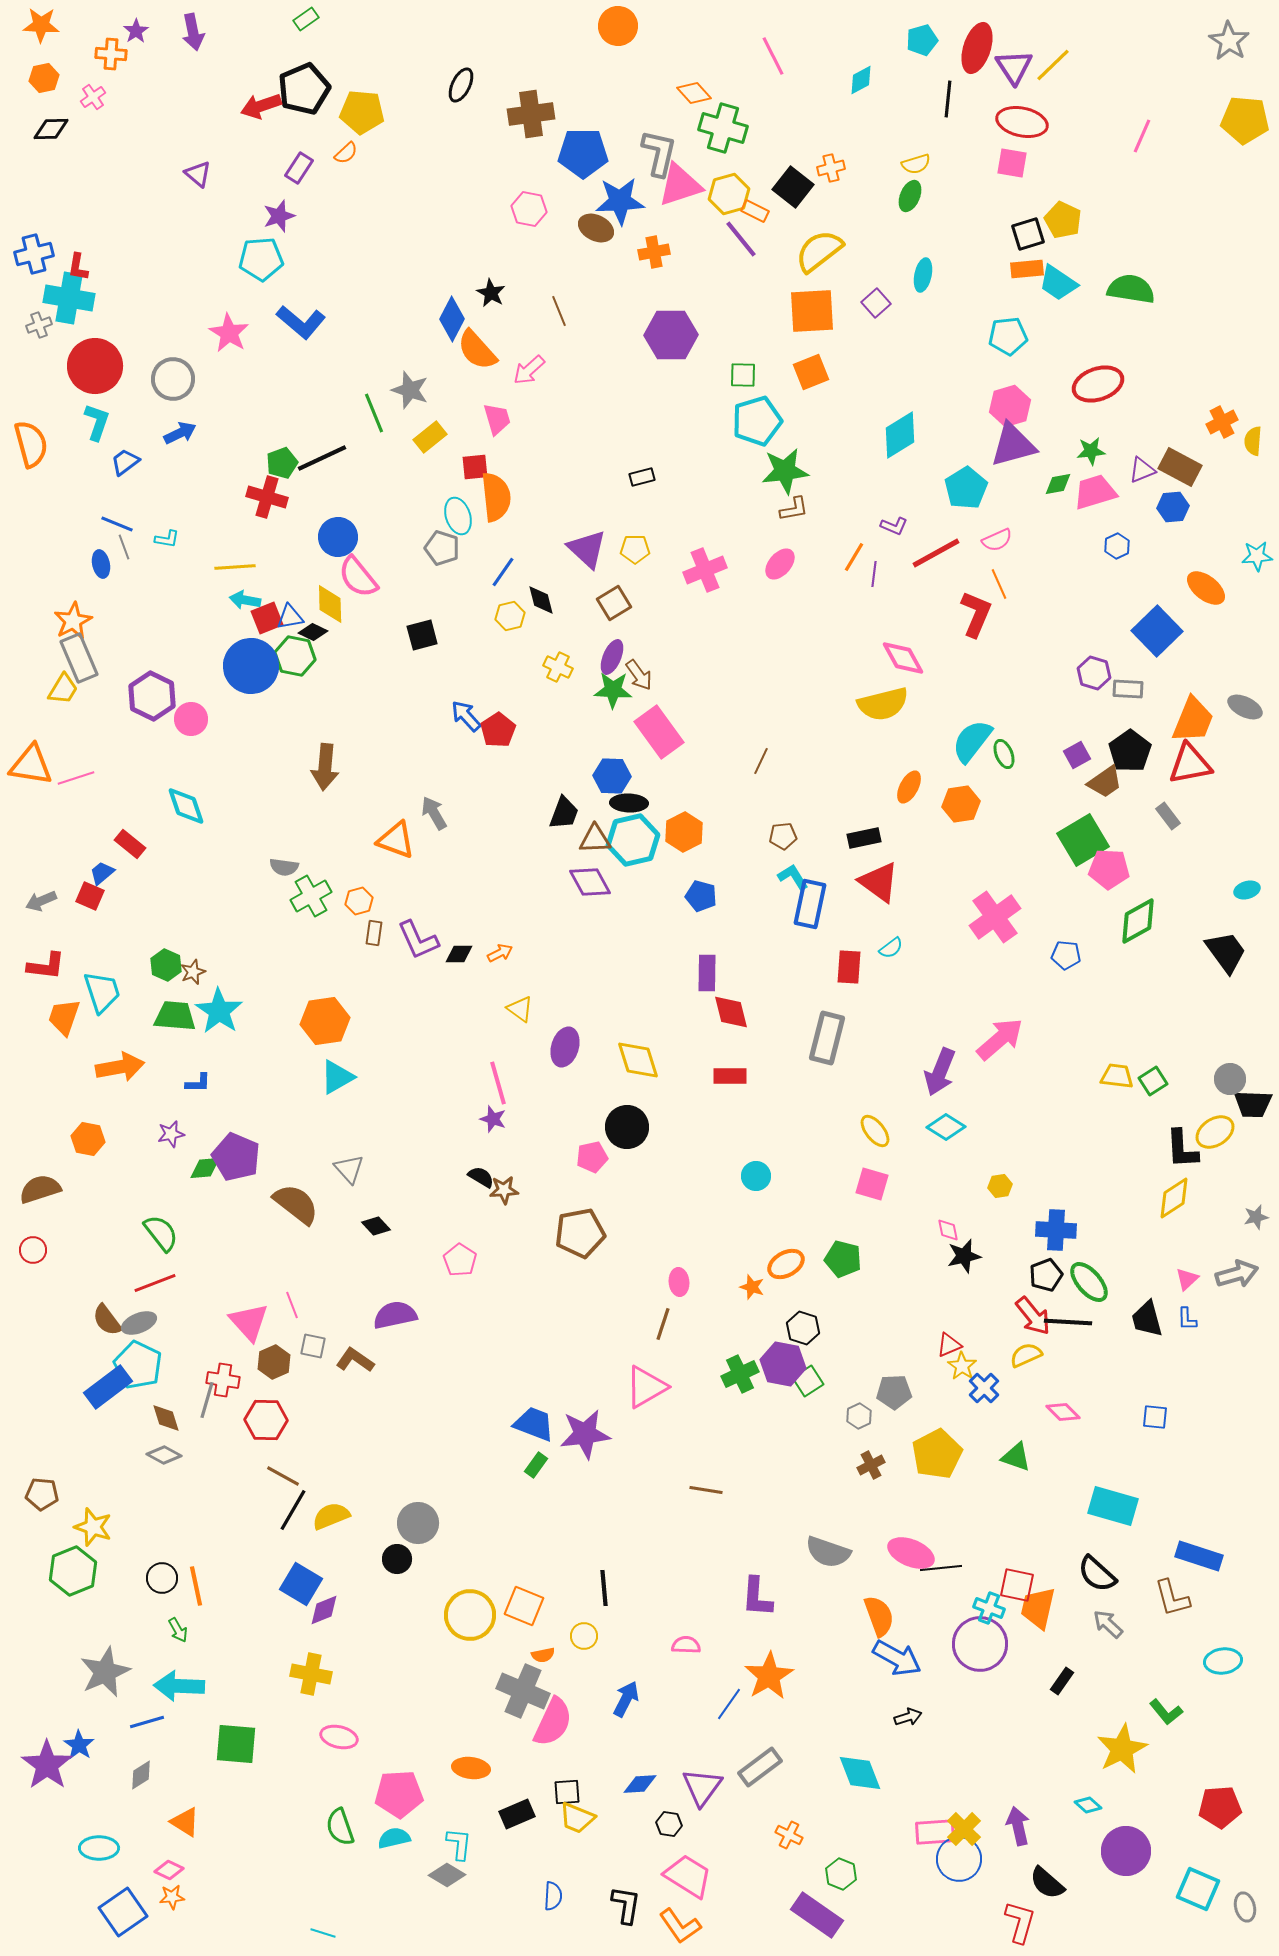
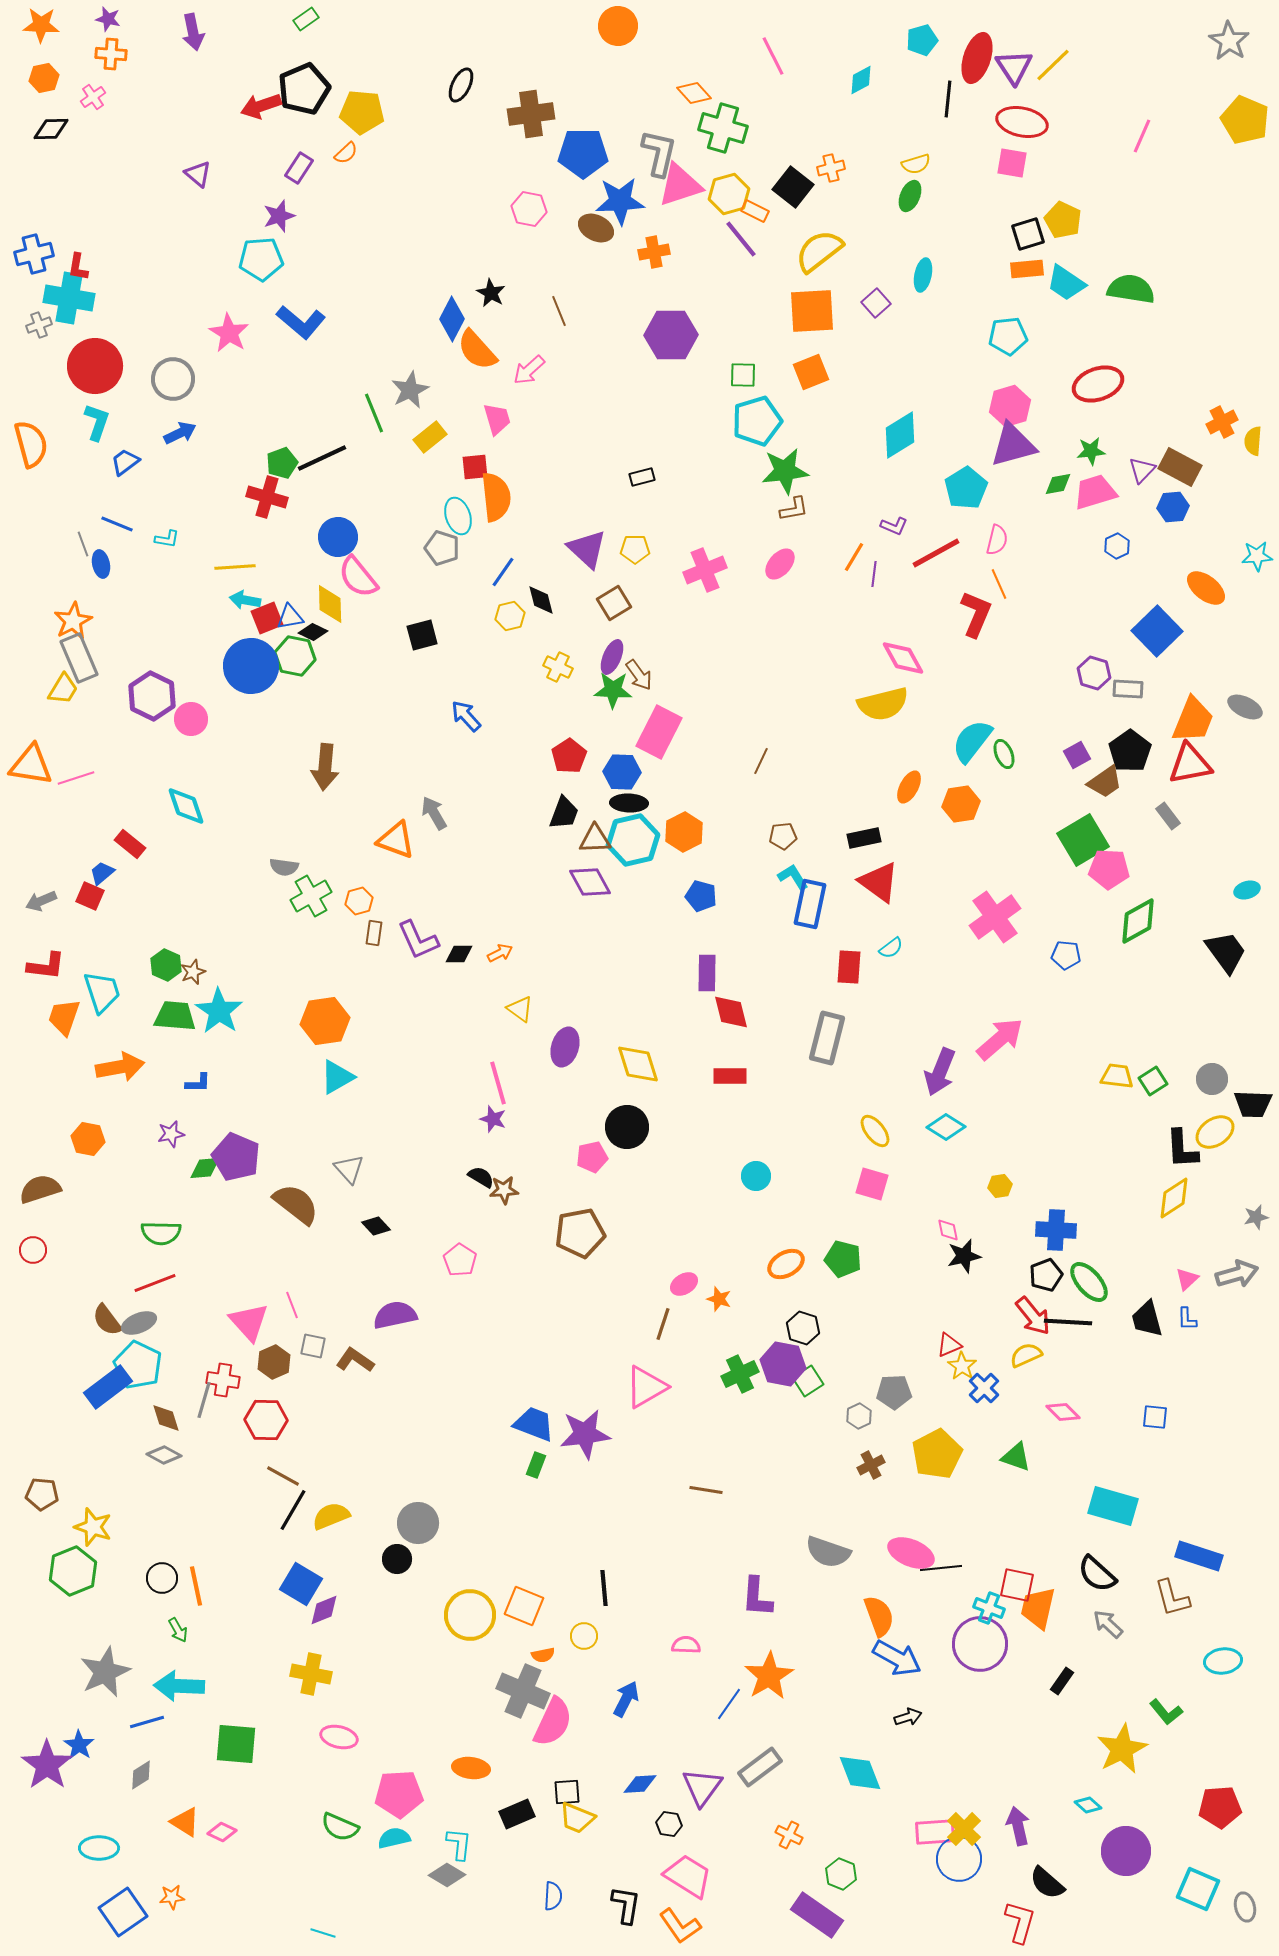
purple star at (136, 31): moved 28 px left, 12 px up; rotated 25 degrees counterclockwise
red ellipse at (977, 48): moved 10 px down
yellow pentagon at (1245, 120): rotated 18 degrees clockwise
cyan trapezoid at (1058, 283): moved 8 px right
gray star at (410, 390): rotated 27 degrees clockwise
purple triangle at (1142, 470): rotated 24 degrees counterclockwise
pink semicircle at (997, 540): rotated 52 degrees counterclockwise
gray line at (124, 547): moved 41 px left, 3 px up
red pentagon at (498, 730): moved 71 px right, 26 px down
pink rectangle at (659, 732): rotated 63 degrees clockwise
blue hexagon at (612, 776): moved 10 px right, 4 px up
yellow diamond at (638, 1060): moved 4 px down
gray circle at (1230, 1079): moved 18 px left
green semicircle at (161, 1233): rotated 129 degrees clockwise
pink ellipse at (679, 1282): moved 5 px right, 2 px down; rotated 64 degrees clockwise
orange star at (752, 1287): moved 33 px left, 12 px down
gray line at (207, 1400): moved 3 px left
green rectangle at (536, 1465): rotated 15 degrees counterclockwise
green semicircle at (340, 1827): rotated 48 degrees counterclockwise
pink diamond at (169, 1870): moved 53 px right, 38 px up
